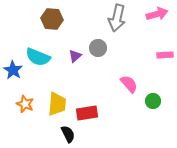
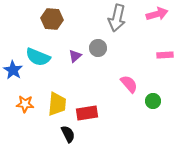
orange star: rotated 18 degrees counterclockwise
